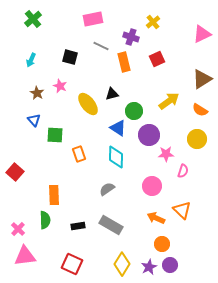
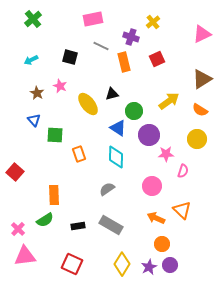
cyan arrow at (31, 60): rotated 40 degrees clockwise
green semicircle at (45, 220): rotated 60 degrees clockwise
